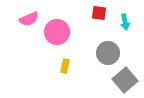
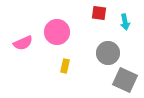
pink semicircle: moved 6 px left, 24 px down
gray square: rotated 25 degrees counterclockwise
